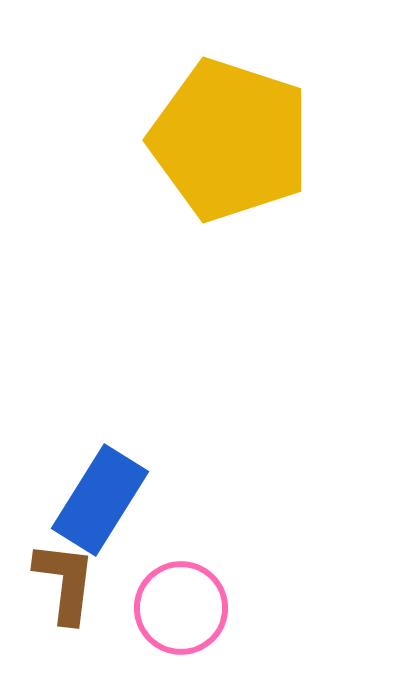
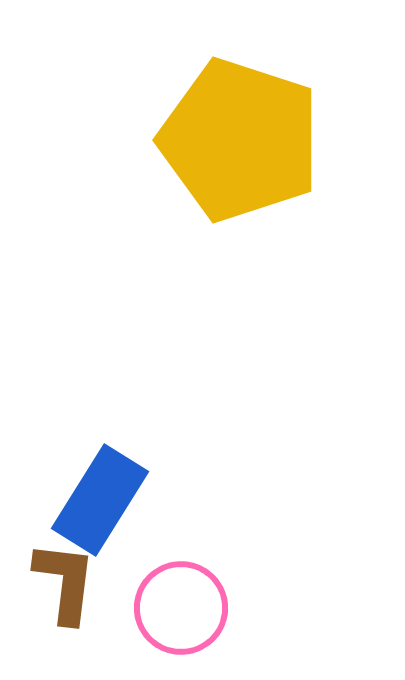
yellow pentagon: moved 10 px right
